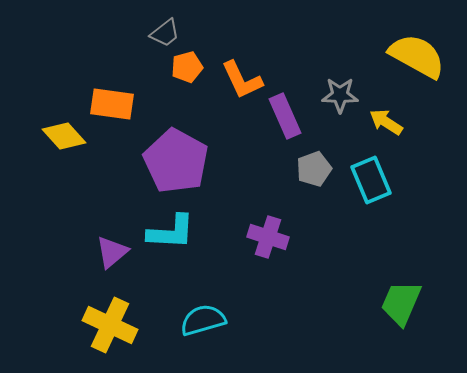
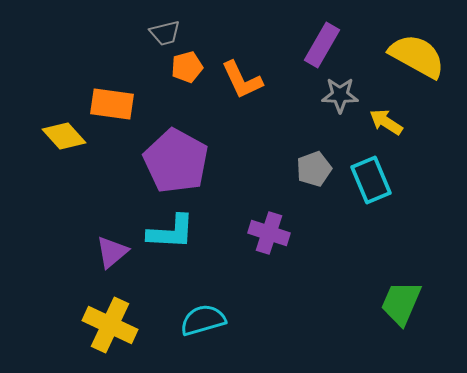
gray trapezoid: rotated 24 degrees clockwise
purple rectangle: moved 37 px right, 71 px up; rotated 54 degrees clockwise
purple cross: moved 1 px right, 4 px up
